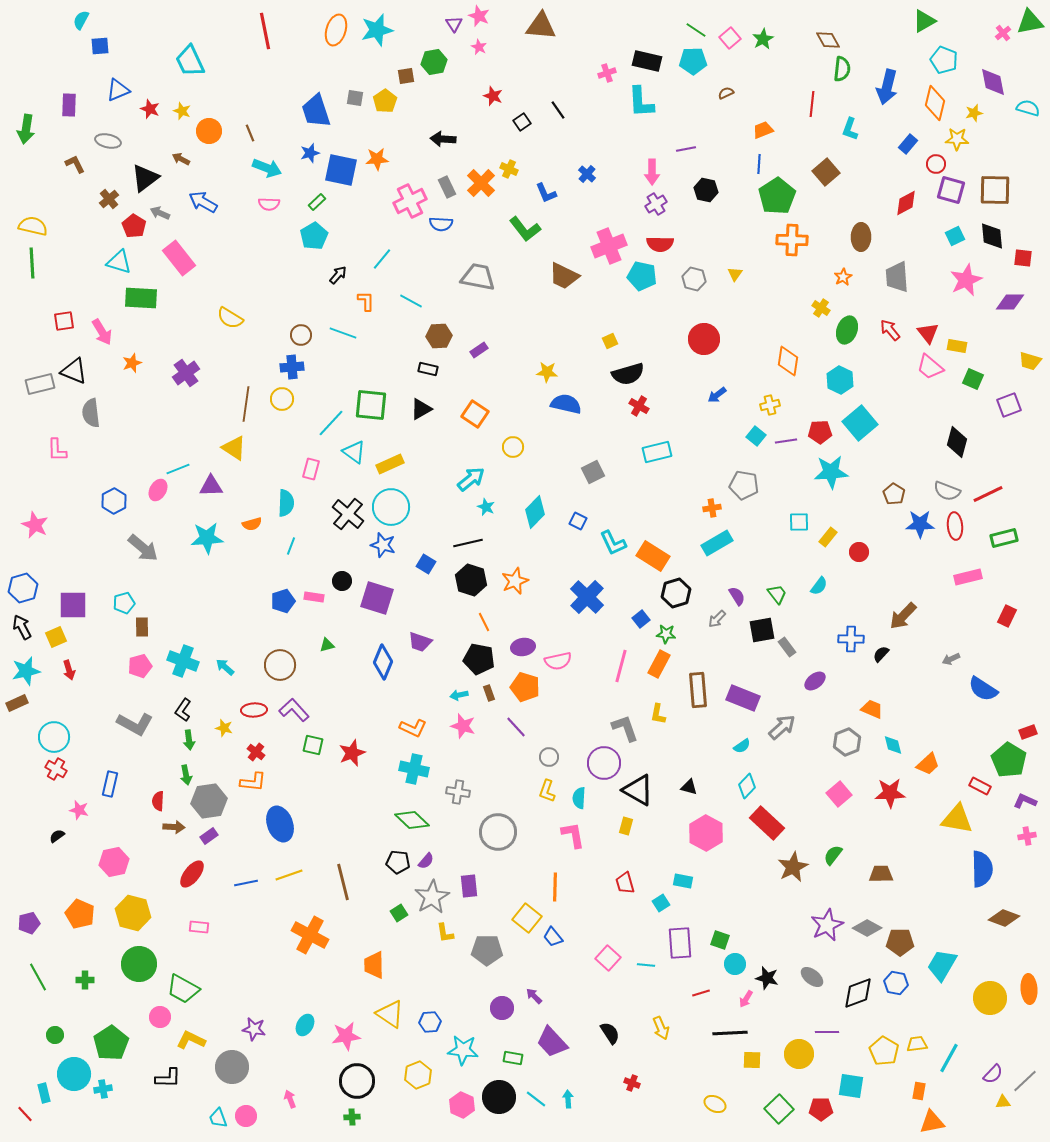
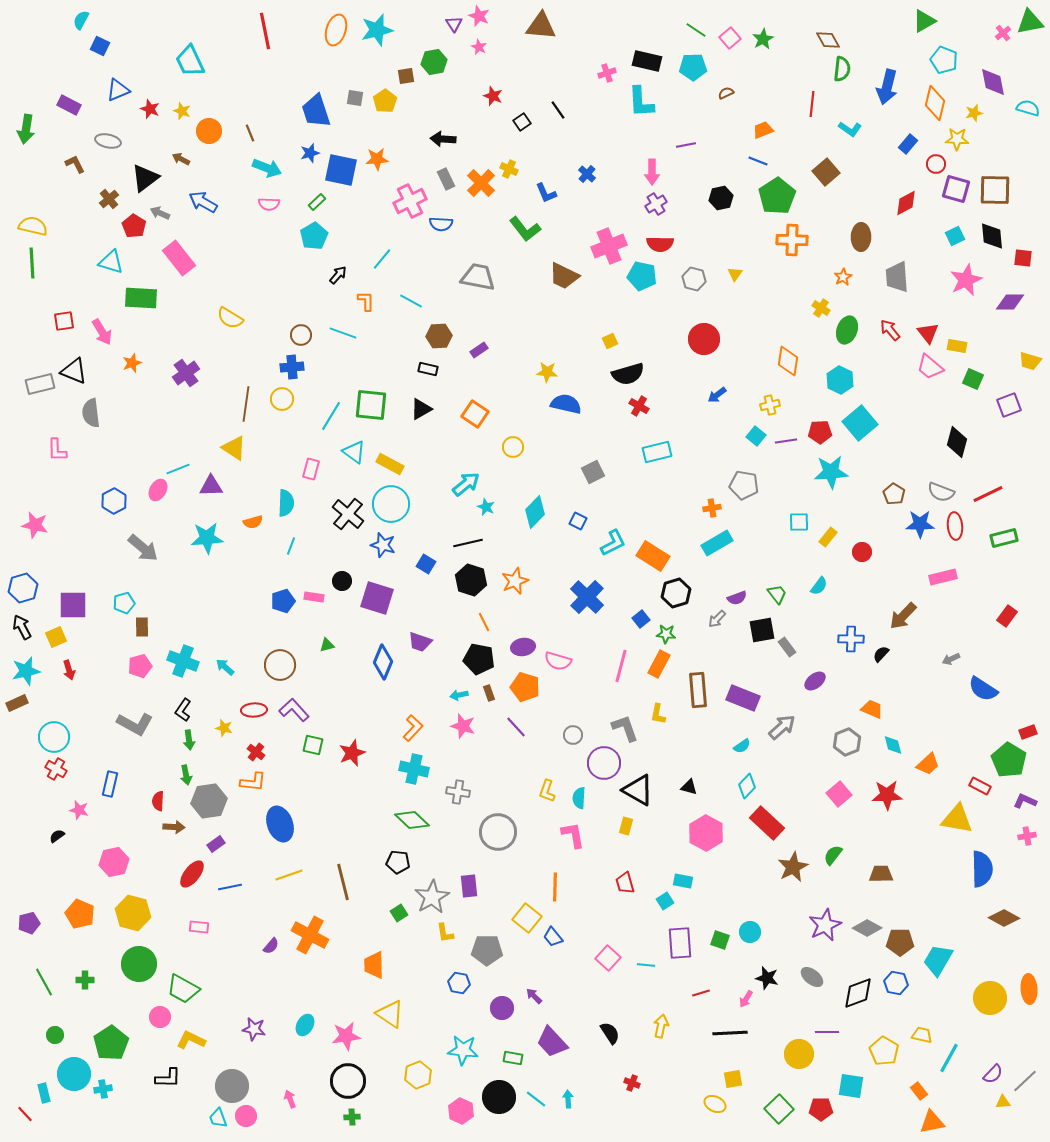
blue square at (100, 46): rotated 30 degrees clockwise
cyan pentagon at (693, 61): moved 6 px down
purple rectangle at (69, 105): rotated 65 degrees counterclockwise
cyan L-shape at (850, 129): rotated 75 degrees counterclockwise
purple line at (686, 149): moved 4 px up
blue line at (759, 164): moved 1 px left, 3 px up; rotated 72 degrees counterclockwise
gray rectangle at (447, 187): moved 1 px left, 8 px up
black hexagon at (706, 190): moved 15 px right, 8 px down; rotated 25 degrees counterclockwise
purple square at (951, 190): moved 5 px right, 1 px up
cyan triangle at (119, 262): moved 8 px left
cyan line at (331, 423): moved 7 px up; rotated 12 degrees counterclockwise
yellow rectangle at (390, 464): rotated 52 degrees clockwise
cyan arrow at (471, 479): moved 5 px left, 5 px down
gray semicircle at (947, 491): moved 6 px left, 1 px down
cyan circle at (391, 507): moved 3 px up
orange semicircle at (252, 524): moved 1 px right, 2 px up
pink star at (35, 525): rotated 12 degrees counterclockwise
cyan L-shape at (613, 543): rotated 92 degrees counterclockwise
red circle at (859, 552): moved 3 px right
pink rectangle at (968, 577): moved 25 px left
purple semicircle at (737, 596): moved 2 px down; rotated 102 degrees clockwise
red rectangle at (1007, 616): rotated 10 degrees clockwise
pink semicircle at (558, 661): rotated 28 degrees clockwise
orange L-shape at (413, 728): rotated 72 degrees counterclockwise
gray circle at (549, 757): moved 24 px right, 22 px up
red star at (890, 793): moved 3 px left, 2 px down
purple rectangle at (209, 836): moved 7 px right, 8 px down
purple semicircle at (426, 861): moved 155 px left, 85 px down
blue line at (246, 883): moved 16 px left, 4 px down
cyan square at (661, 903): moved 4 px right, 2 px up
brown diamond at (1004, 918): rotated 8 degrees clockwise
purple star at (827, 925): moved 2 px left
cyan circle at (735, 964): moved 15 px right, 32 px up
cyan trapezoid at (942, 965): moved 4 px left, 5 px up
green line at (38, 977): moved 6 px right, 5 px down
blue hexagon at (430, 1022): moved 29 px right, 39 px up; rotated 15 degrees clockwise
yellow arrow at (661, 1028): moved 2 px up; rotated 145 degrees counterclockwise
yellow trapezoid at (917, 1044): moved 5 px right, 9 px up; rotated 20 degrees clockwise
yellow square at (752, 1060): moved 19 px left, 19 px down; rotated 12 degrees counterclockwise
gray circle at (232, 1067): moved 19 px down
black circle at (357, 1081): moved 9 px left
orange rectangle at (919, 1091): rotated 48 degrees counterclockwise
pink hexagon at (462, 1105): moved 1 px left, 6 px down
